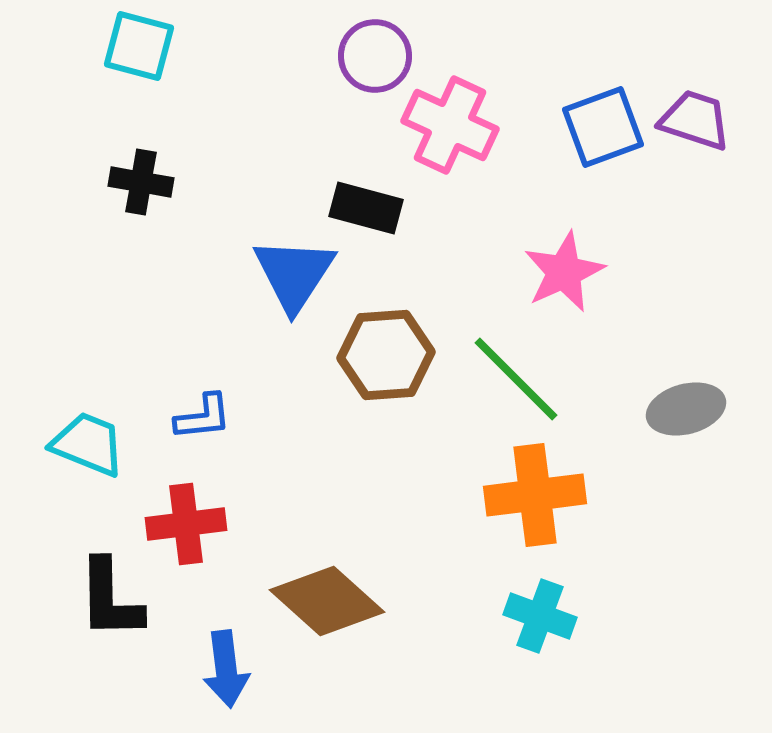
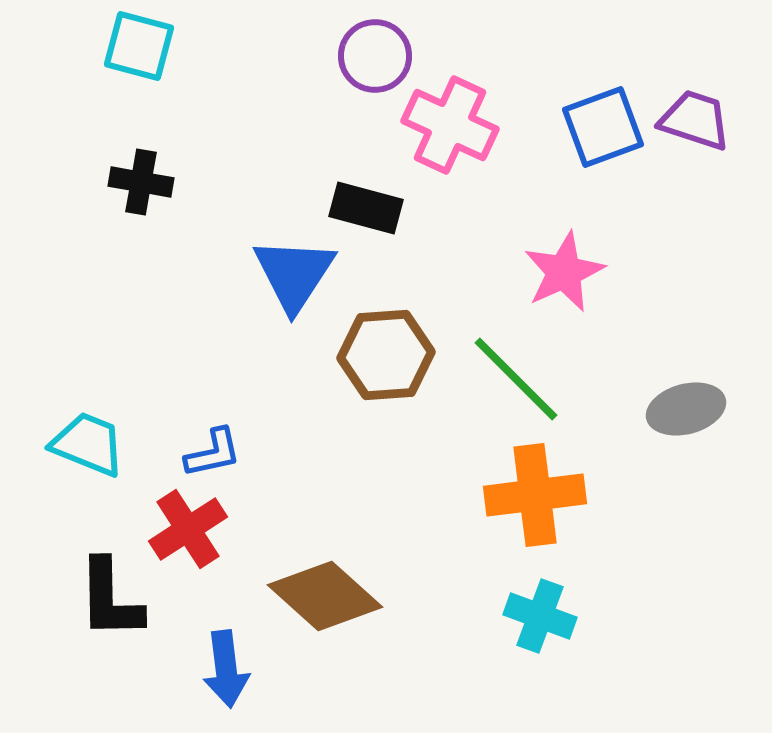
blue L-shape: moved 10 px right, 36 px down; rotated 6 degrees counterclockwise
red cross: moved 2 px right, 5 px down; rotated 26 degrees counterclockwise
brown diamond: moved 2 px left, 5 px up
